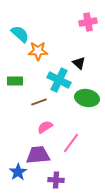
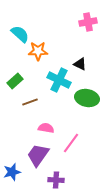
black triangle: moved 1 px right, 1 px down; rotated 16 degrees counterclockwise
green rectangle: rotated 42 degrees counterclockwise
brown line: moved 9 px left
pink semicircle: moved 1 px right, 1 px down; rotated 42 degrees clockwise
purple trapezoid: rotated 50 degrees counterclockwise
blue star: moved 6 px left; rotated 18 degrees clockwise
